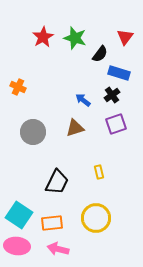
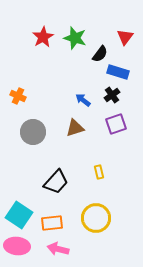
blue rectangle: moved 1 px left, 1 px up
orange cross: moved 9 px down
black trapezoid: moved 1 px left; rotated 16 degrees clockwise
